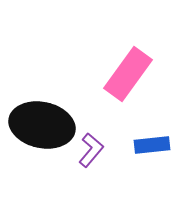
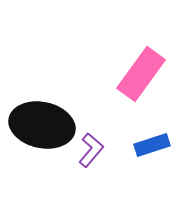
pink rectangle: moved 13 px right
blue rectangle: rotated 12 degrees counterclockwise
